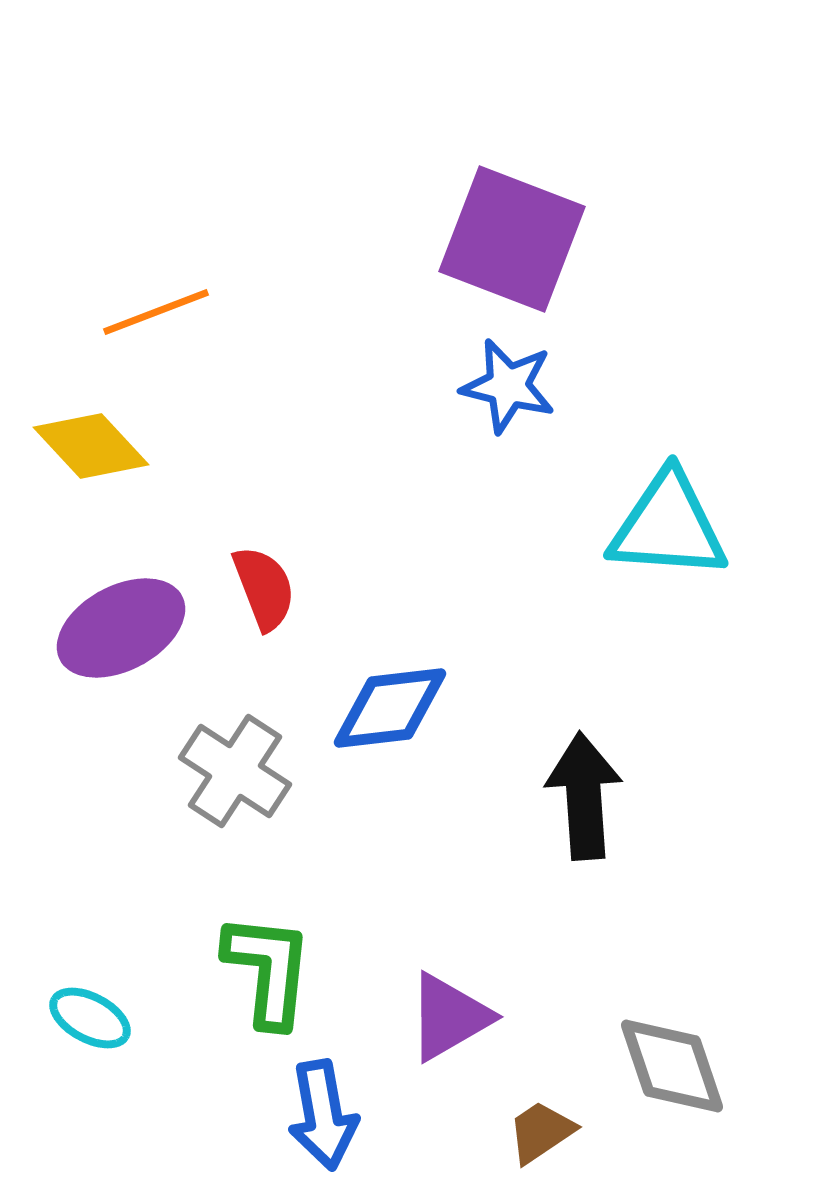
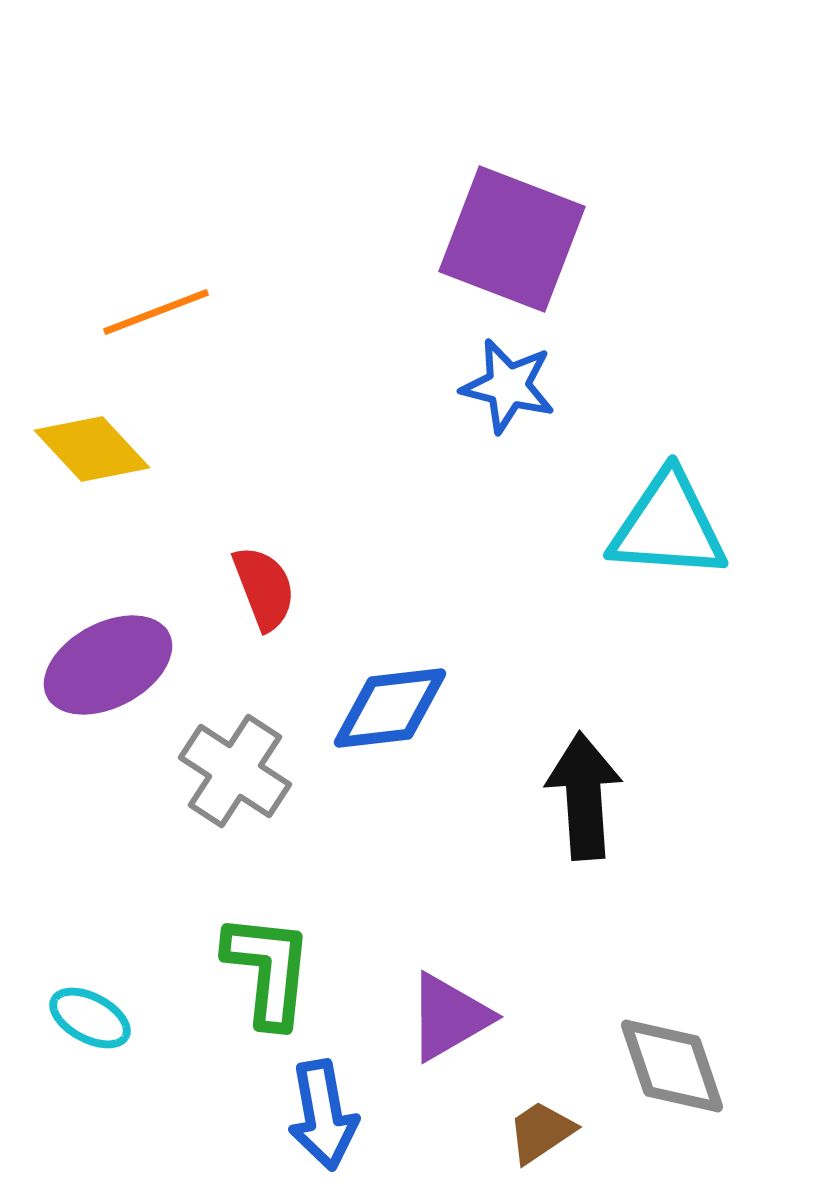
yellow diamond: moved 1 px right, 3 px down
purple ellipse: moved 13 px left, 37 px down
